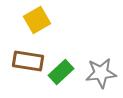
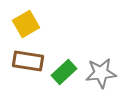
yellow square: moved 11 px left, 4 px down
green rectangle: moved 3 px right
